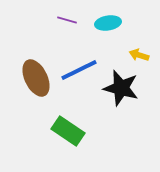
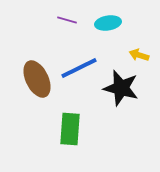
blue line: moved 2 px up
brown ellipse: moved 1 px right, 1 px down
green rectangle: moved 2 px right, 2 px up; rotated 60 degrees clockwise
